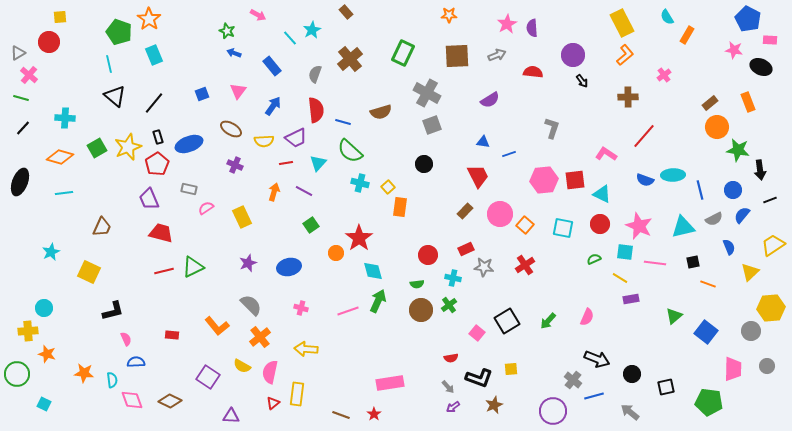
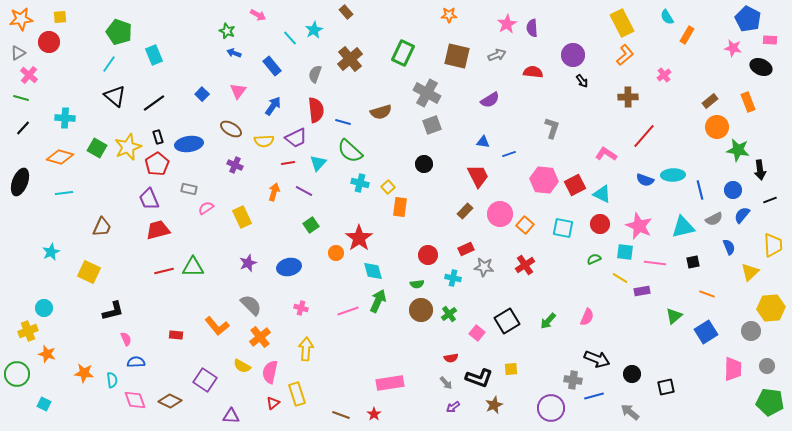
orange star at (149, 19): moved 128 px left; rotated 30 degrees clockwise
cyan star at (312, 30): moved 2 px right
pink star at (734, 50): moved 1 px left, 2 px up
brown square at (457, 56): rotated 16 degrees clockwise
cyan line at (109, 64): rotated 48 degrees clockwise
blue square at (202, 94): rotated 24 degrees counterclockwise
black line at (154, 103): rotated 15 degrees clockwise
brown rectangle at (710, 103): moved 2 px up
blue ellipse at (189, 144): rotated 12 degrees clockwise
green square at (97, 148): rotated 30 degrees counterclockwise
red line at (286, 163): moved 2 px right
pink hexagon at (544, 180): rotated 12 degrees clockwise
red square at (575, 180): moved 5 px down; rotated 20 degrees counterclockwise
red trapezoid at (161, 233): moved 3 px left, 3 px up; rotated 30 degrees counterclockwise
yellow trapezoid at (773, 245): rotated 120 degrees clockwise
green triangle at (193, 267): rotated 25 degrees clockwise
orange line at (708, 284): moved 1 px left, 10 px down
purple rectangle at (631, 299): moved 11 px right, 8 px up
green cross at (449, 305): moved 9 px down
yellow cross at (28, 331): rotated 18 degrees counterclockwise
blue square at (706, 332): rotated 20 degrees clockwise
red rectangle at (172, 335): moved 4 px right
yellow arrow at (306, 349): rotated 90 degrees clockwise
purple square at (208, 377): moved 3 px left, 3 px down
gray cross at (573, 380): rotated 30 degrees counterclockwise
gray arrow at (448, 387): moved 2 px left, 4 px up
yellow rectangle at (297, 394): rotated 25 degrees counterclockwise
pink diamond at (132, 400): moved 3 px right
green pentagon at (709, 402): moved 61 px right
purple circle at (553, 411): moved 2 px left, 3 px up
